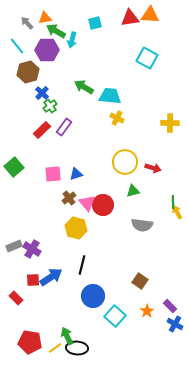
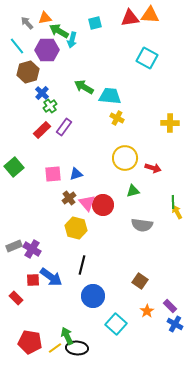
green arrow at (56, 31): moved 3 px right
yellow circle at (125, 162): moved 4 px up
blue arrow at (51, 277): rotated 70 degrees clockwise
cyan square at (115, 316): moved 1 px right, 8 px down
